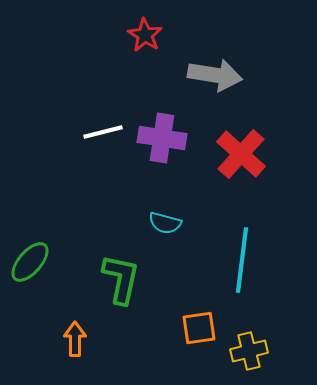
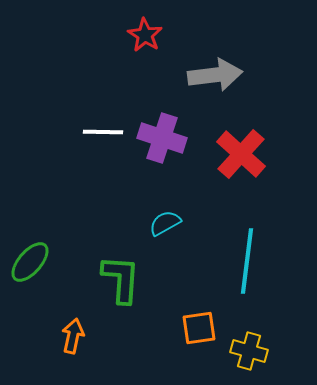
gray arrow: rotated 16 degrees counterclockwise
white line: rotated 15 degrees clockwise
purple cross: rotated 9 degrees clockwise
cyan semicircle: rotated 136 degrees clockwise
cyan line: moved 5 px right, 1 px down
green L-shape: rotated 8 degrees counterclockwise
orange arrow: moved 2 px left, 3 px up; rotated 12 degrees clockwise
yellow cross: rotated 30 degrees clockwise
